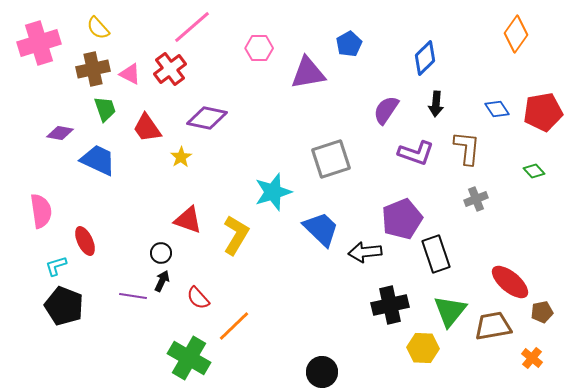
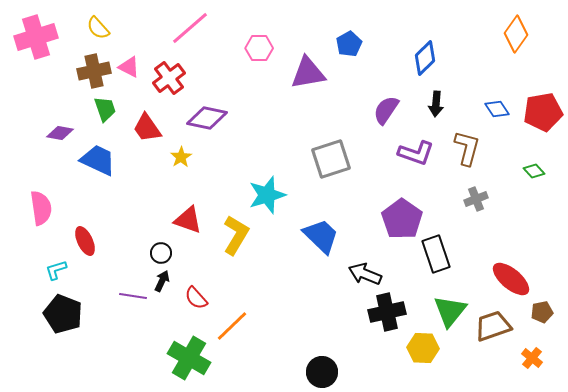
pink line at (192, 27): moved 2 px left, 1 px down
pink cross at (39, 43): moved 3 px left, 6 px up
brown cross at (93, 69): moved 1 px right, 2 px down
red cross at (170, 69): moved 1 px left, 9 px down
pink triangle at (130, 74): moved 1 px left, 7 px up
brown L-shape at (467, 148): rotated 9 degrees clockwise
cyan star at (273, 192): moved 6 px left, 3 px down
pink semicircle at (41, 211): moved 3 px up
purple pentagon at (402, 219): rotated 15 degrees counterclockwise
blue trapezoid at (321, 229): moved 7 px down
black arrow at (365, 252): moved 22 px down; rotated 28 degrees clockwise
cyan L-shape at (56, 266): moved 4 px down
red ellipse at (510, 282): moved 1 px right, 3 px up
red semicircle at (198, 298): moved 2 px left
black cross at (390, 305): moved 3 px left, 7 px down
black pentagon at (64, 306): moved 1 px left, 8 px down
orange line at (234, 326): moved 2 px left
brown trapezoid at (493, 326): rotated 9 degrees counterclockwise
